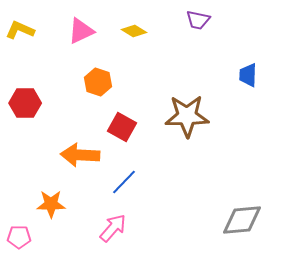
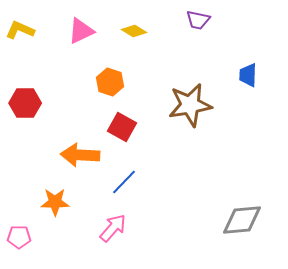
orange hexagon: moved 12 px right
brown star: moved 3 px right, 11 px up; rotated 9 degrees counterclockwise
orange star: moved 4 px right, 2 px up
